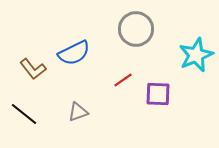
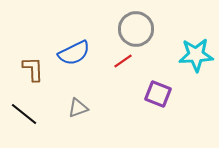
cyan star: rotated 20 degrees clockwise
brown L-shape: rotated 144 degrees counterclockwise
red line: moved 19 px up
purple square: rotated 20 degrees clockwise
gray triangle: moved 4 px up
